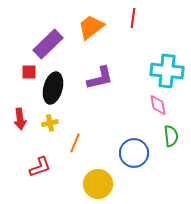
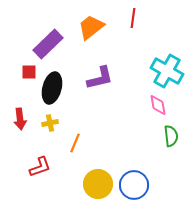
cyan cross: rotated 24 degrees clockwise
black ellipse: moved 1 px left
blue circle: moved 32 px down
